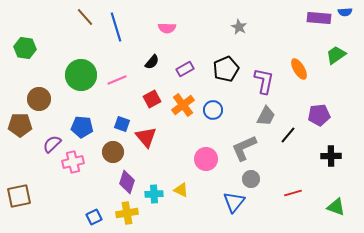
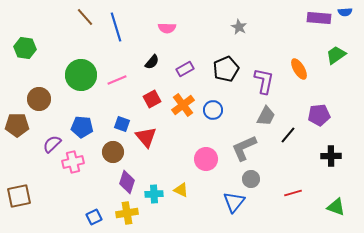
brown pentagon at (20, 125): moved 3 px left
